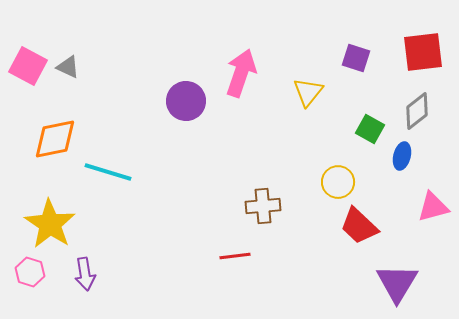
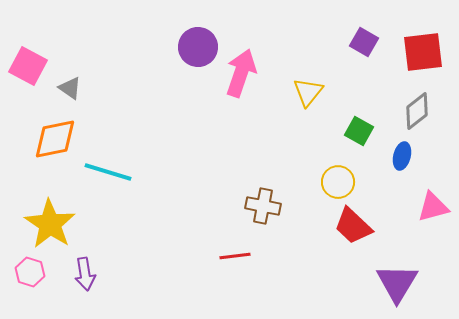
purple square: moved 8 px right, 16 px up; rotated 12 degrees clockwise
gray triangle: moved 2 px right, 21 px down; rotated 10 degrees clockwise
purple circle: moved 12 px right, 54 px up
green square: moved 11 px left, 2 px down
brown cross: rotated 16 degrees clockwise
red trapezoid: moved 6 px left
